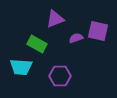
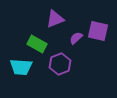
purple semicircle: rotated 24 degrees counterclockwise
purple hexagon: moved 12 px up; rotated 20 degrees counterclockwise
